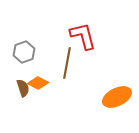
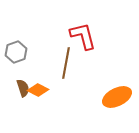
gray hexagon: moved 8 px left
brown line: moved 1 px left
orange diamond: moved 7 px down
